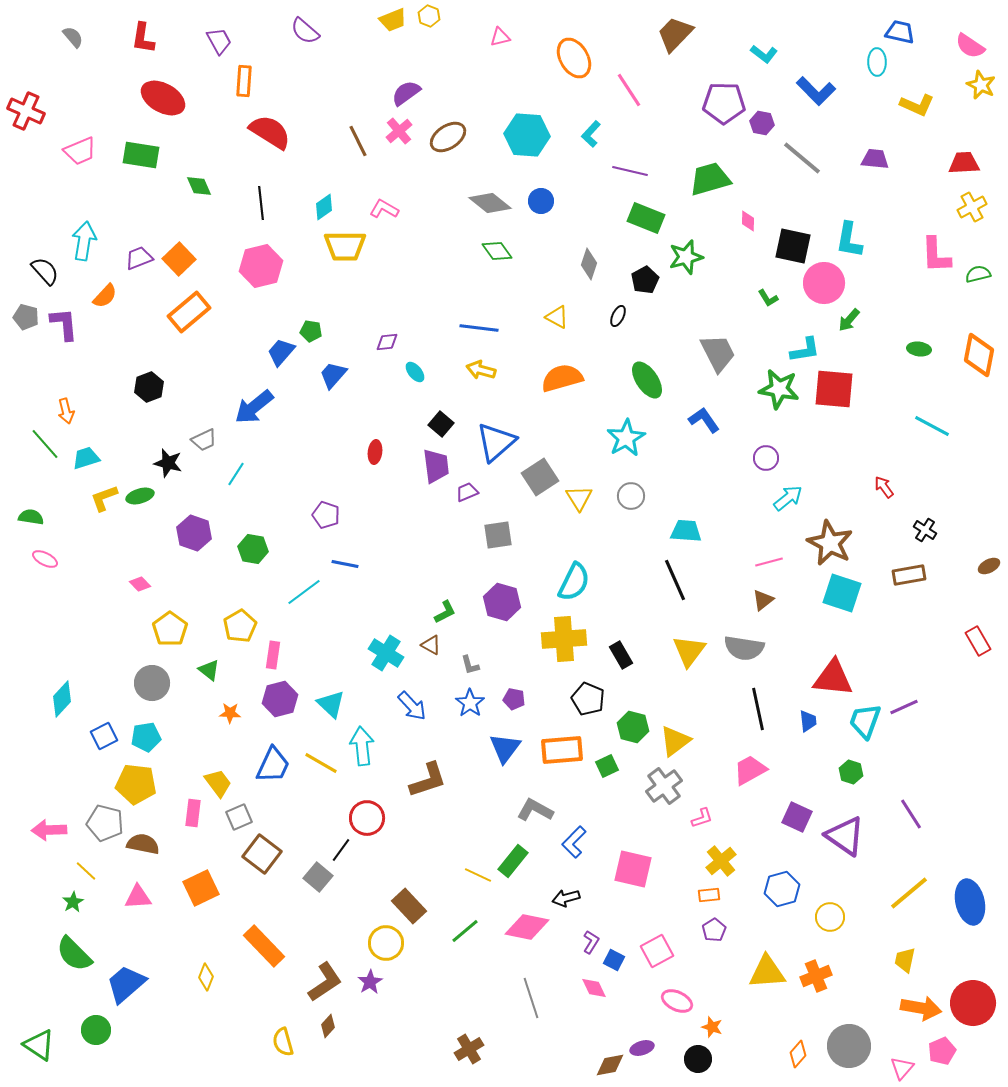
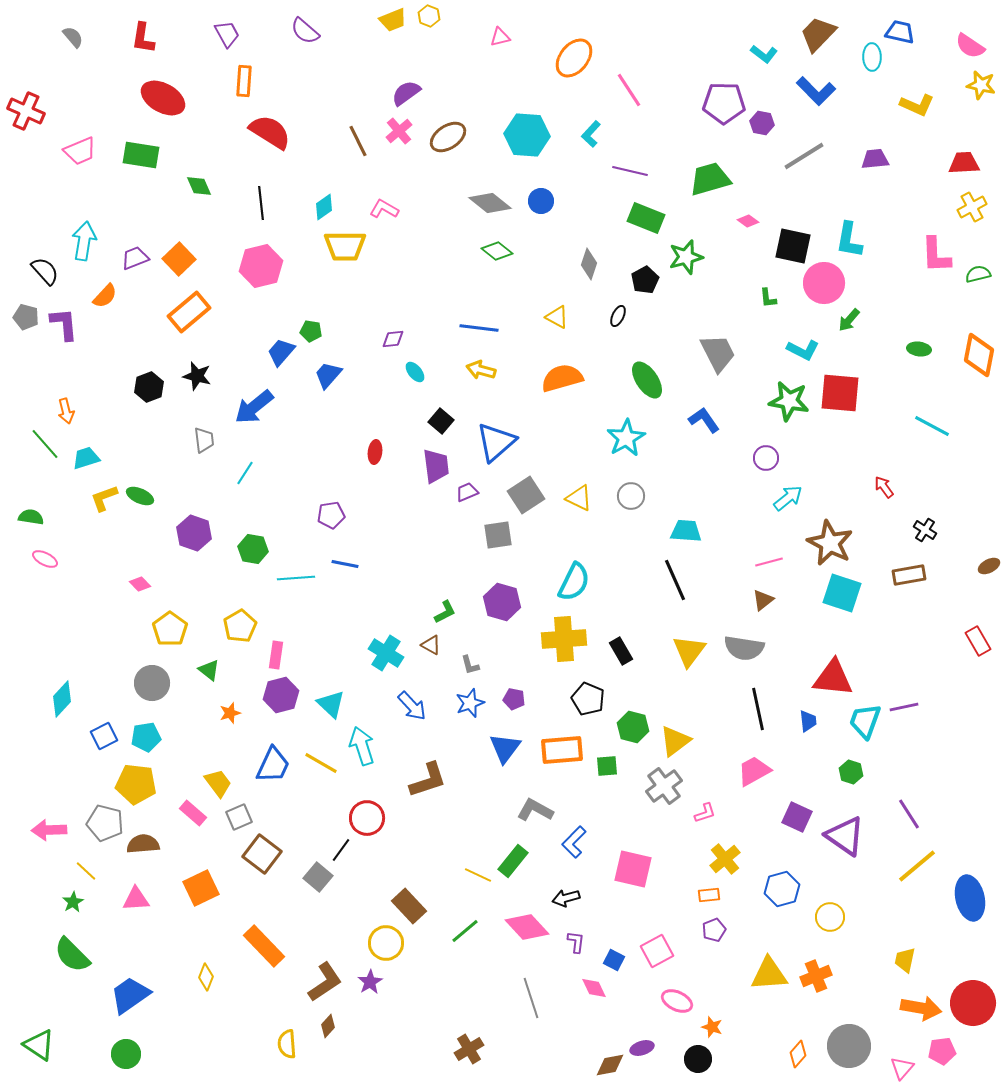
brown trapezoid at (675, 34): moved 143 px right
purple trapezoid at (219, 41): moved 8 px right, 7 px up
orange ellipse at (574, 58): rotated 69 degrees clockwise
cyan ellipse at (877, 62): moved 5 px left, 5 px up
yellow star at (981, 85): rotated 12 degrees counterclockwise
gray line at (802, 158): moved 2 px right, 2 px up; rotated 72 degrees counterclockwise
purple trapezoid at (875, 159): rotated 12 degrees counterclockwise
pink diamond at (748, 221): rotated 55 degrees counterclockwise
green diamond at (497, 251): rotated 16 degrees counterclockwise
purple trapezoid at (139, 258): moved 4 px left
green L-shape at (768, 298): rotated 25 degrees clockwise
purple diamond at (387, 342): moved 6 px right, 3 px up
cyan L-shape at (805, 350): moved 2 px left; rotated 36 degrees clockwise
blue trapezoid at (333, 375): moved 5 px left
green star at (779, 389): moved 10 px right, 12 px down
red square at (834, 389): moved 6 px right, 4 px down
black square at (441, 424): moved 3 px up
gray trapezoid at (204, 440): rotated 72 degrees counterclockwise
black star at (168, 463): moved 29 px right, 87 px up
cyan line at (236, 474): moved 9 px right, 1 px up
gray square at (540, 477): moved 14 px left, 18 px down
green ellipse at (140, 496): rotated 40 degrees clockwise
yellow triangle at (579, 498): rotated 32 degrees counterclockwise
purple pentagon at (326, 515): moved 5 px right; rotated 28 degrees counterclockwise
cyan line at (304, 592): moved 8 px left, 14 px up; rotated 33 degrees clockwise
pink rectangle at (273, 655): moved 3 px right
black rectangle at (621, 655): moved 4 px up
purple hexagon at (280, 699): moved 1 px right, 4 px up
blue star at (470, 703): rotated 16 degrees clockwise
purple line at (904, 707): rotated 12 degrees clockwise
orange star at (230, 713): rotated 20 degrees counterclockwise
cyan arrow at (362, 746): rotated 12 degrees counterclockwise
green square at (607, 766): rotated 20 degrees clockwise
pink trapezoid at (750, 770): moved 4 px right, 1 px down
pink rectangle at (193, 813): rotated 56 degrees counterclockwise
purple line at (911, 814): moved 2 px left
pink L-shape at (702, 818): moved 3 px right, 5 px up
brown semicircle at (143, 844): rotated 16 degrees counterclockwise
yellow cross at (721, 861): moved 4 px right, 2 px up
yellow line at (909, 893): moved 8 px right, 27 px up
pink triangle at (138, 897): moved 2 px left, 2 px down
blue ellipse at (970, 902): moved 4 px up
pink diamond at (527, 927): rotated 36 degrees clockwise
purple pentagon at (714, 930): rotated 10 degrees clockwise
purple L-shape at (591, 942): moved 15 px left; rotated 25 degrees counterclockwise
green semicircle at (74, 954): moved 2 px left, 1 px down
yellow triangle at (767, 972): moved 2 px right, 2 px down
blue trapezoid at (126, 984): moved 4 px right, 11 px down; rotated 6 degrees clockwise
green circle at (96, 1030): moved 30 px right, 24 px down
yellow semicircle at (283, 1042): moved 4 px right, 2 px down; rotated 12 degrees clockwise
pink pentagon at (942, 1051): rotated 16 degrees clockwise
